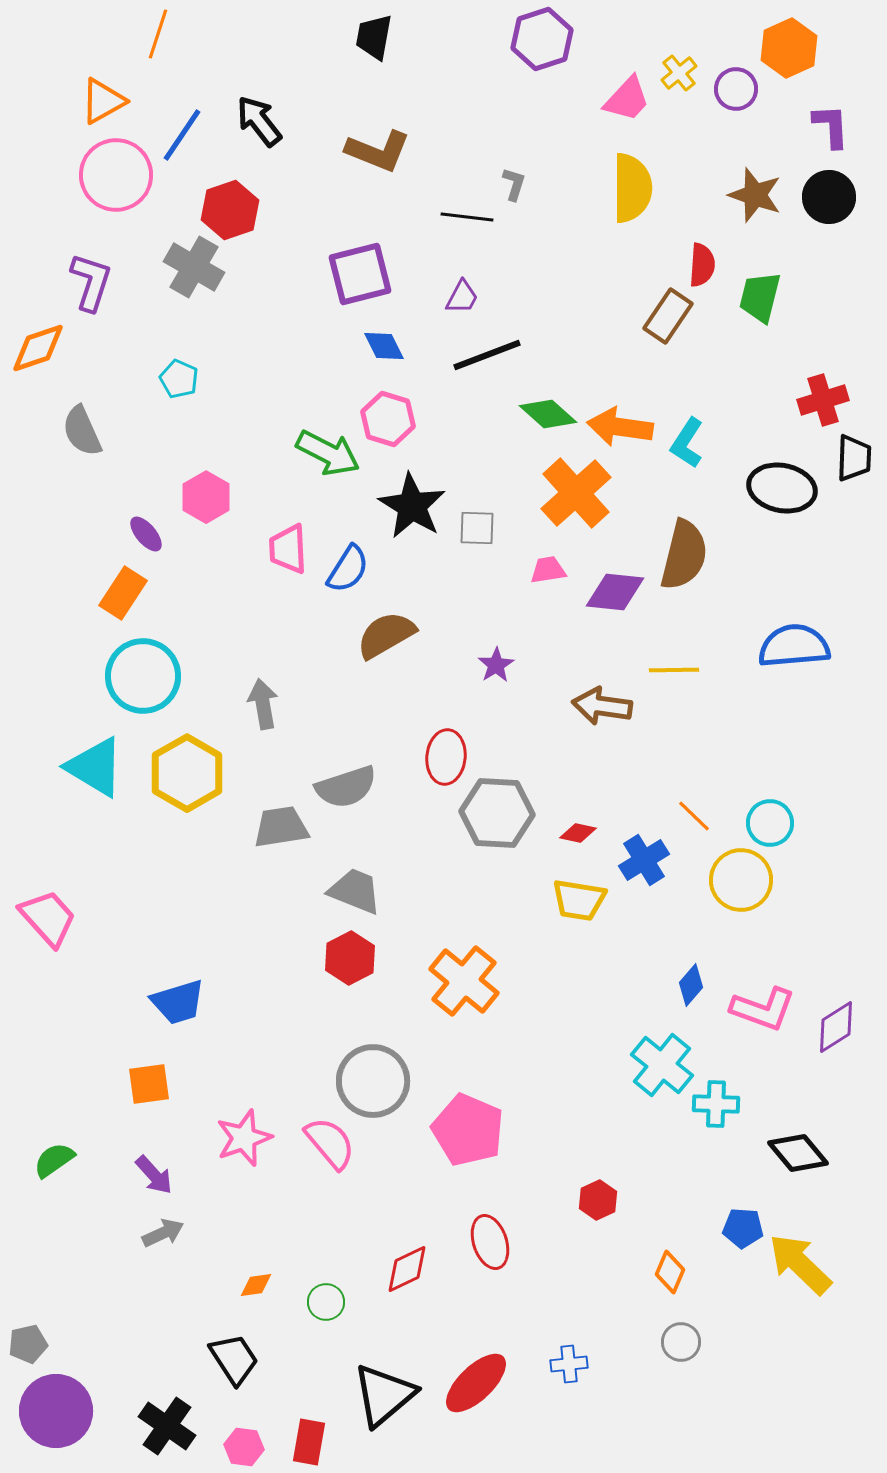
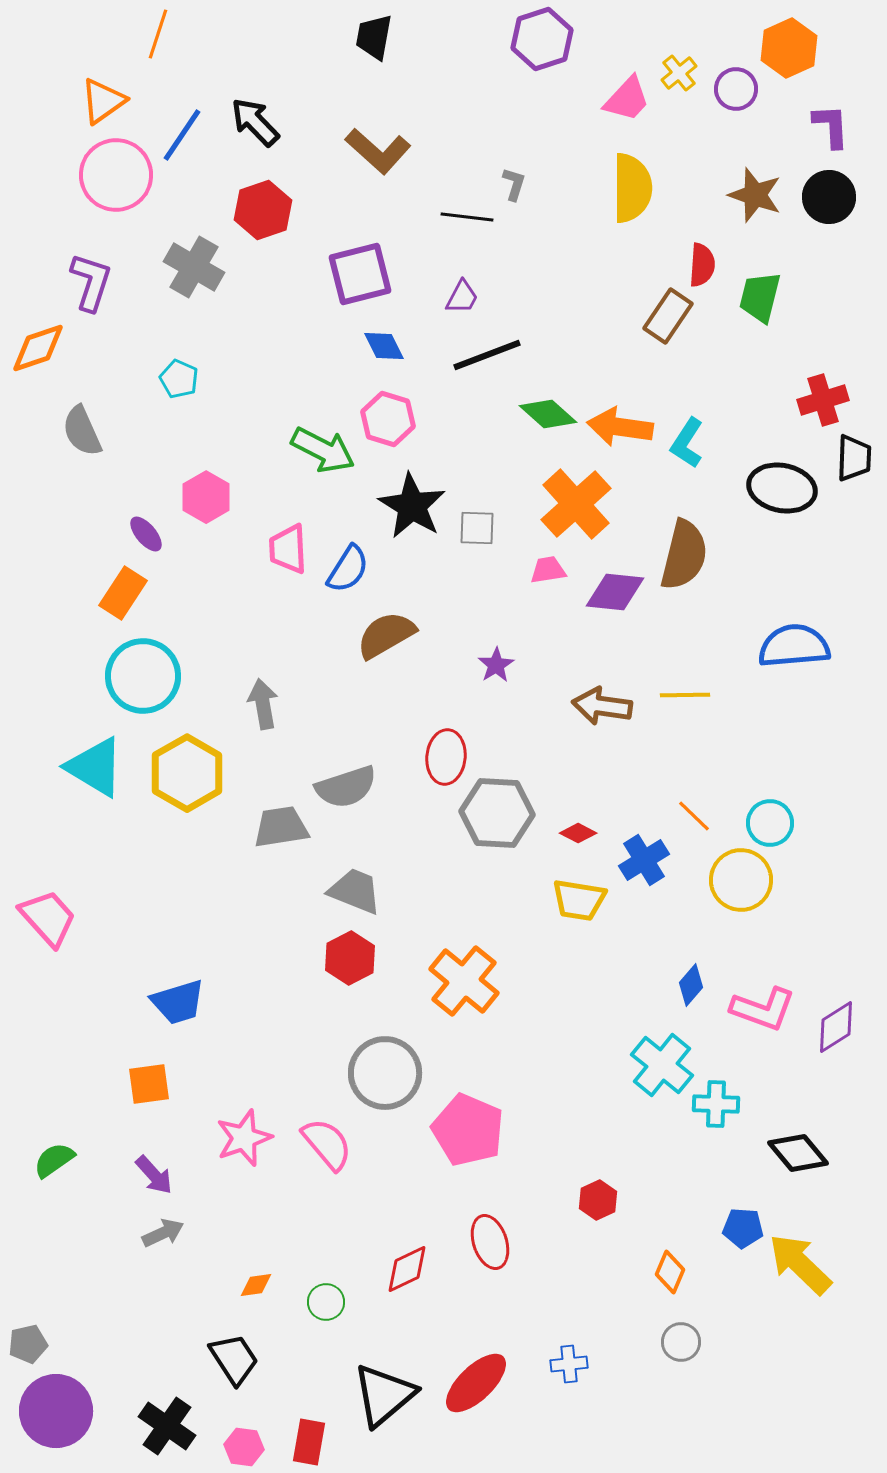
orange triangle at (103, 101): rotated 6 degrees counterclockwise
black arrow at (259, 121): moved 4 px left, 1 px down; rotated 6 degrees counterclockwise
brown L-shape at (378, 151): rotated 20 degrees clockwise
red hexagon at (230, 210): moved 33 px right
green arrow at (328, 453): moved 5 px left, 3 px up
orange cross at (576, 493): moved 11 px down
yellow line at (674, 670): moved 11 px right, 25 px down
red diamond at (578, 833): rotated 15 degrees clockwise
gray circle at (373, 1081): moved 12 px right, 8 px up
pink semicircle at (330, 1143): moved 3 px left, 1 px down
